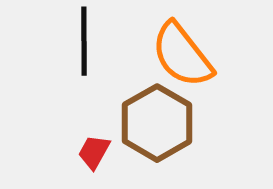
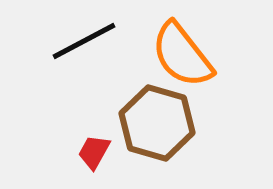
black line: rotated 62 degrees clockwise
brown hexagon: rotated 14 degrees counterclockwise
